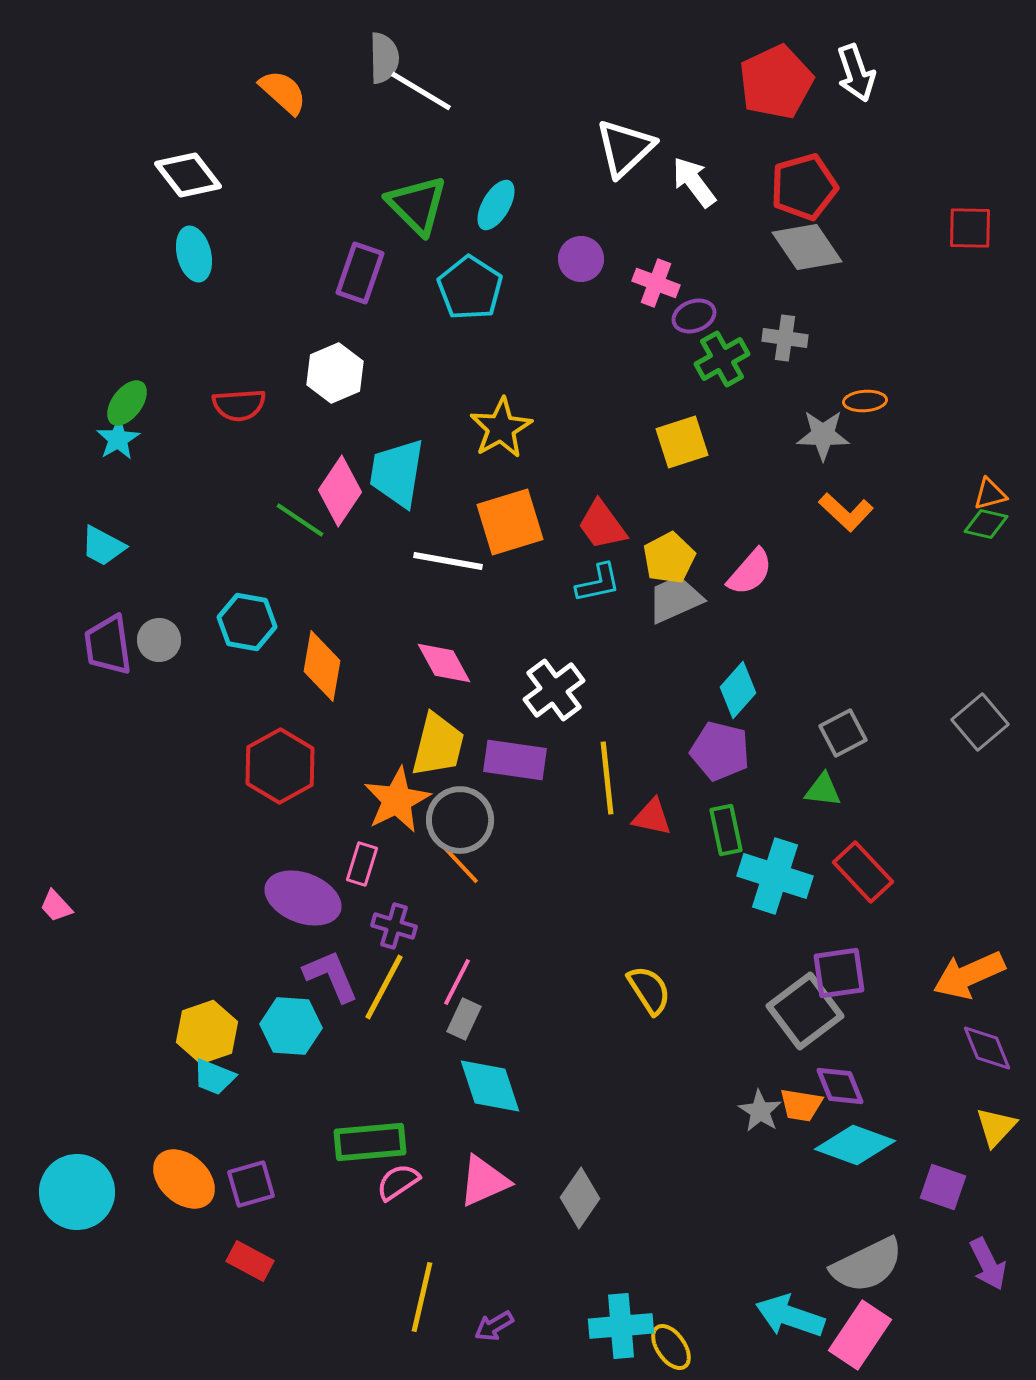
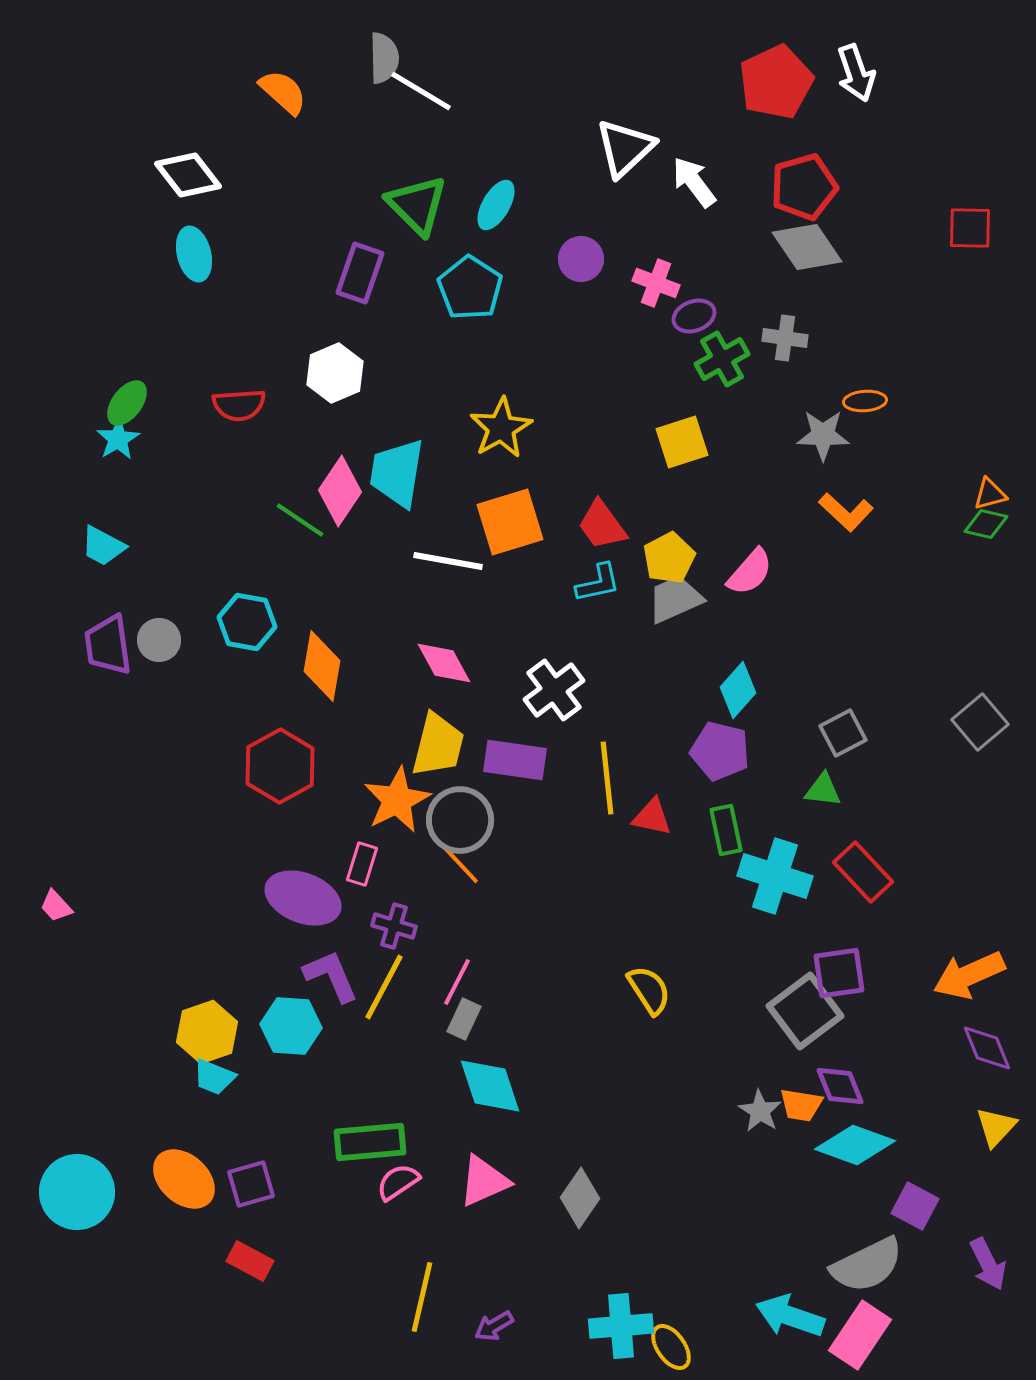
purple square at (943, 1187): moved 28 px left, 19 px down; rotated 9 degrees clockwise
